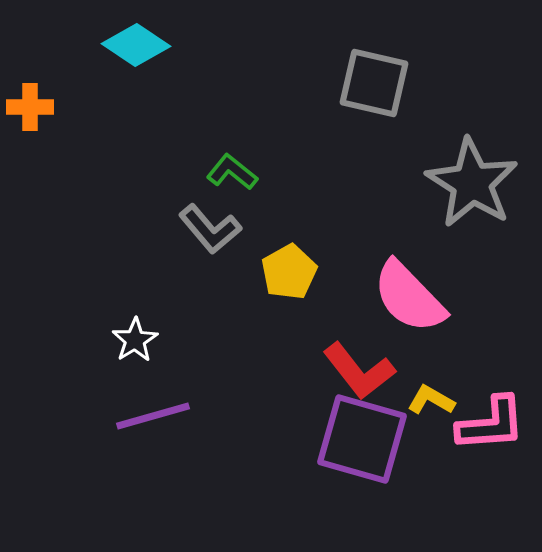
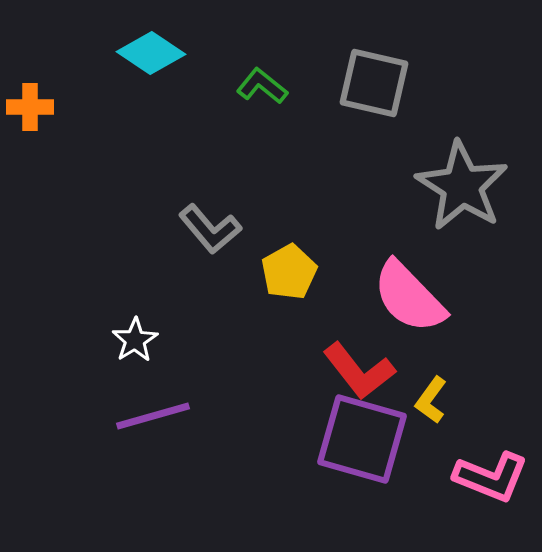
cyan diamond: moved 15 px right, 8 px down
green L-shape: moved 30 px right, 86 px up
gray star: moved 10 px left, 3 px down
yellow L-shape: rotated 84 degrees counterclockwise
pink L-shape: moved 53 px down; rotated 26 degrees clockwise
